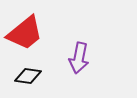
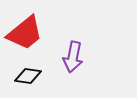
purple arrow: moved 6 px left, 1 px up
